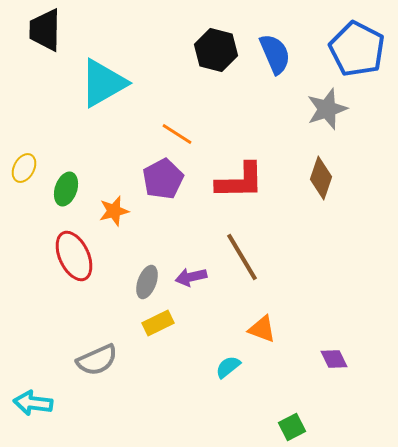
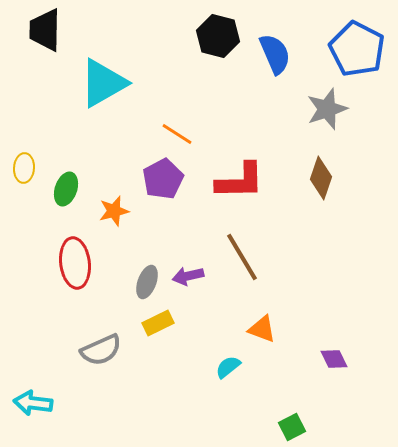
black hexagon: moved 2 px right, 14 px up
yellow ellipse: rotated 24 degrees counterclockwise
red ellipse: moved 1 px right, 7 px down; rotated 18 degrees clockwise
purple arrow: moved 3 px left, 1 px up
gray semicircle: moved 4 px right, 10 px up
